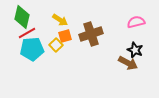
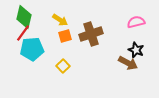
green diamond: moved 2 px right
red line: moved 4 px left; rotated 24 degrees counterclockwise
yellow square: moved 7 px right, 21 px down
black star: moved 1 px right
